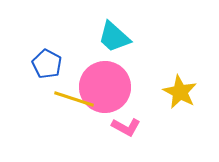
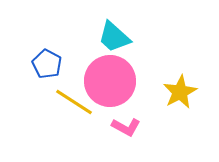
pink circle: moved 5 px right, 6 px up
yellow star: rotated 16 degrees clockwise
yellow line: moved 3 px down; rotated 15 degrees clockwise
